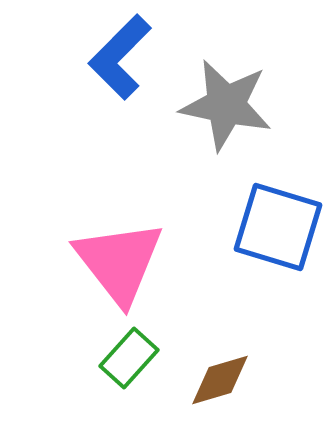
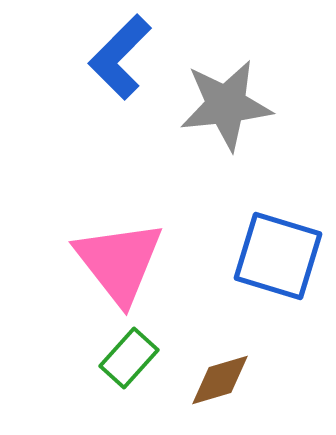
gray star: rotated 18 degrees counterclockwise
blue square: moved 29 px down
